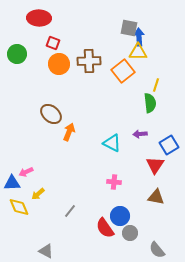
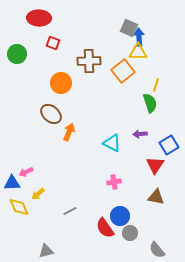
gray square: rotated 12 degrees clockwise
orange circle: moved 2 px right, 19 px down
green semicircle: rotated 12 degrees counterclockwise
pink cross: rotated 16 degrees counterclockwise
gray line: rotated 24 degrees clockwise
gray triangle: rotated 42 degrees counterclockwise
